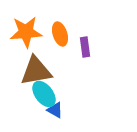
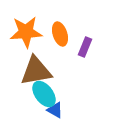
purple rectangle: rotated 30 degrees clockwise
